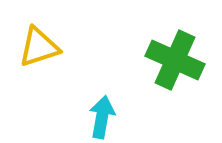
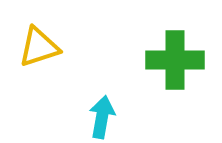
green cross: rotated 24 degrees counterclockwise
